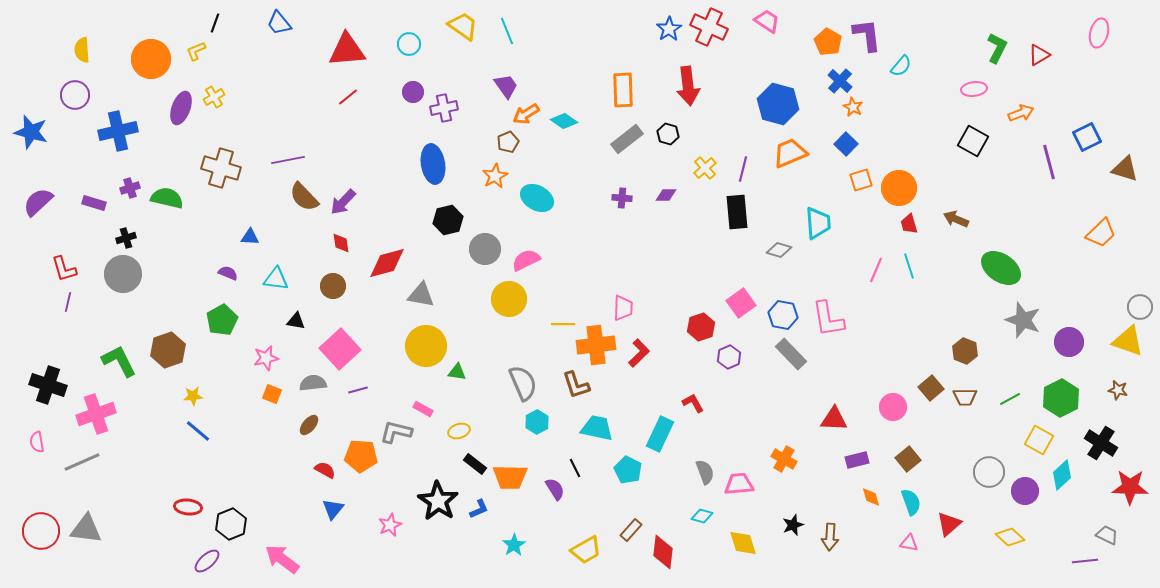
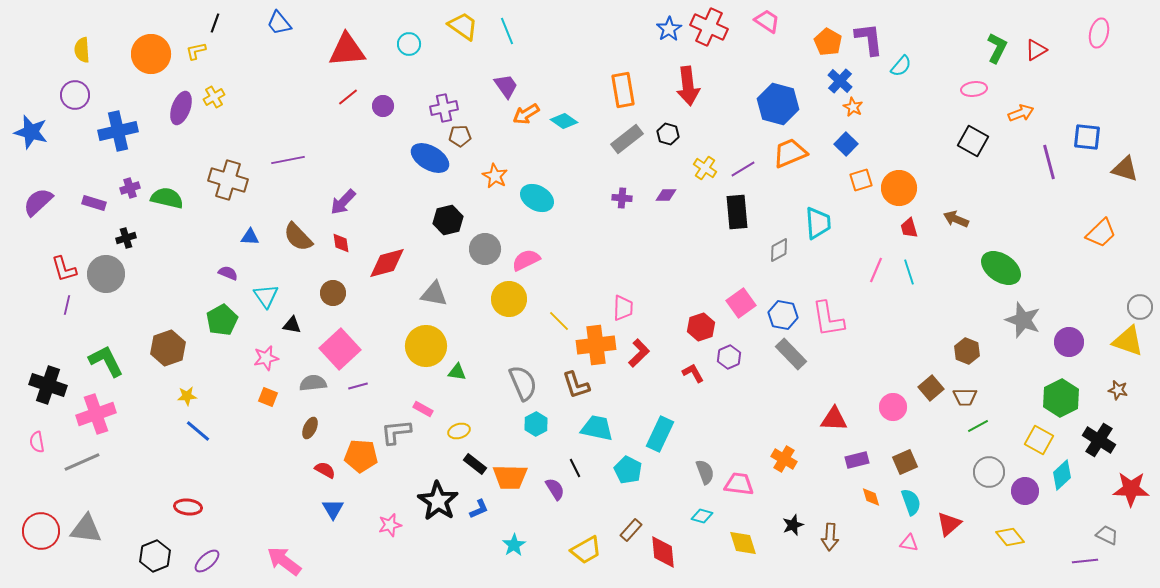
purple L-shape at (867, 35): moved 2 px right, 4 px down
yellow L-shape at (196, 51): rotated 10 degrees clockwise
red triangle at (1039, 55): moved 3 px left, 5 px up
orange circle at (151, 59): moved 5 px up
orange rectangle at (623, 90): rotated 8 degrees counterclockwise
purple circle at (413, 92): moved 30 px left, 14 px down
blue square at (1087, 137): rotated 32 degrees clockwise
brown pentagon at (508, 142): moved 48 px left, 6 px up; rotated 20 degrees clockwise
blue ellipse at (433, 164): moved 3 px left, 6 px up; rotated 51 degrees counterclockwise
brown cross at (221, 168): moved 7 px right, 12 px down
yellow cross at (705, 168): rotated 15 degrees counterclockwise
purple line at (743, 169): rotated 45 degrees clockwise
orange star at (495, 176): rotated 15 degrees counterclockwise
brown semicircle at (304, 197): moved 6 px left, 40 px down
red trapezoid at (909, 224): moved 4 px down
gray diamond at (779, 250): rotated 45 degrees counterclockwise
cyan line at (909, 266): moved 6 px down
gray circle at (123, 274): moved 17 px left
cyan triangle at (276, 279): moved 10 px left, 17 px down; rotated 48 degrees clockwise
brown circle at (333, 286): moved 7 px down
gray triangle at (421, 295): moved 13 px right, 1 px up
purple line at (68, 302): moved 1 px left, 3 px down
black triangle at (296, 321): moved 4 px left, 4 px down
yellow line at (563, 324): moved 4 px left, 3 px up; rotated 45 degrees clockwise
brown hexagon at (168, 350): moved 2 px up
brown hexagon at (965, 351): moved 2 px right
green L-shape at (119, 361): moved 13 px left
purple line at (358, 390): moved 4 px up
orange square at (272, 394): moved 4 px left, 3 px down
yellow star at (193, 396): moved 6 px left
green line at (1010, 399): moved 32 px left, 27 px down
red L-shape at (693, 403): moved 30 px up
cyan hexagon at (537, 422): moved 1 px left, 2 px down
brown ellipse at (309, 425): moved 1 px right, 3 px down; rotated 15 degrees counterclockwise
gray L-shape at (396, 432): rotated 20 degrees counterclockwise
black cross at (1101, 443): moved 2 px left, 3 px up
brown square at (908, 459): moved 3 px left, 3 px down; rotated 15 degrees clockwise
pink trapezoid at (739, 484): rotated 12 degrees clockwise
red star at (1130, 487): moved 1 px right, 2 px down
blue triangle at (333, 509): rotated 10 degrees counterclockwise
black hexagon at (231, 524): moved 76 px left, 32 px down
pink star at (390, 525): rotated 10 degrees clockwise
yellow diamond at (1010, 537): rotated 8 degrees clockwise
red diamond at (663, 552): rotated 12 degrees counterclockwise
pink arrow at (282, 559): moved 2 px right, 2 px down
